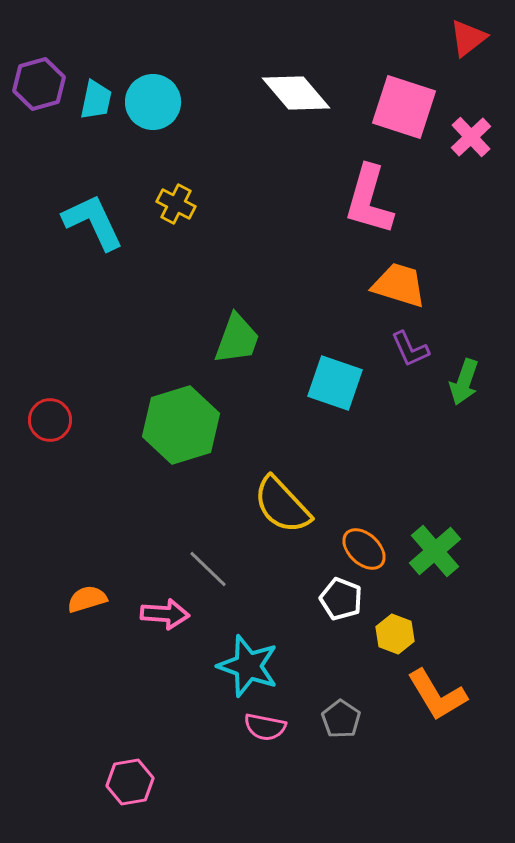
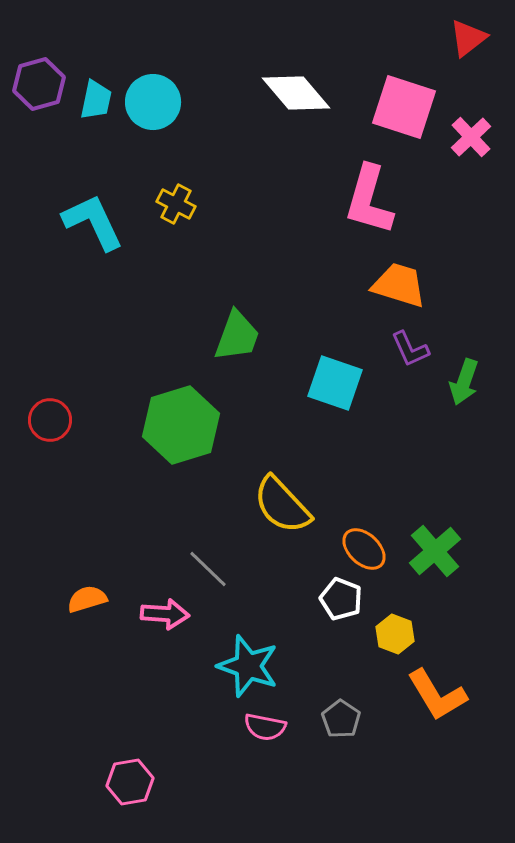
green trapezoid: moved 3 px up
